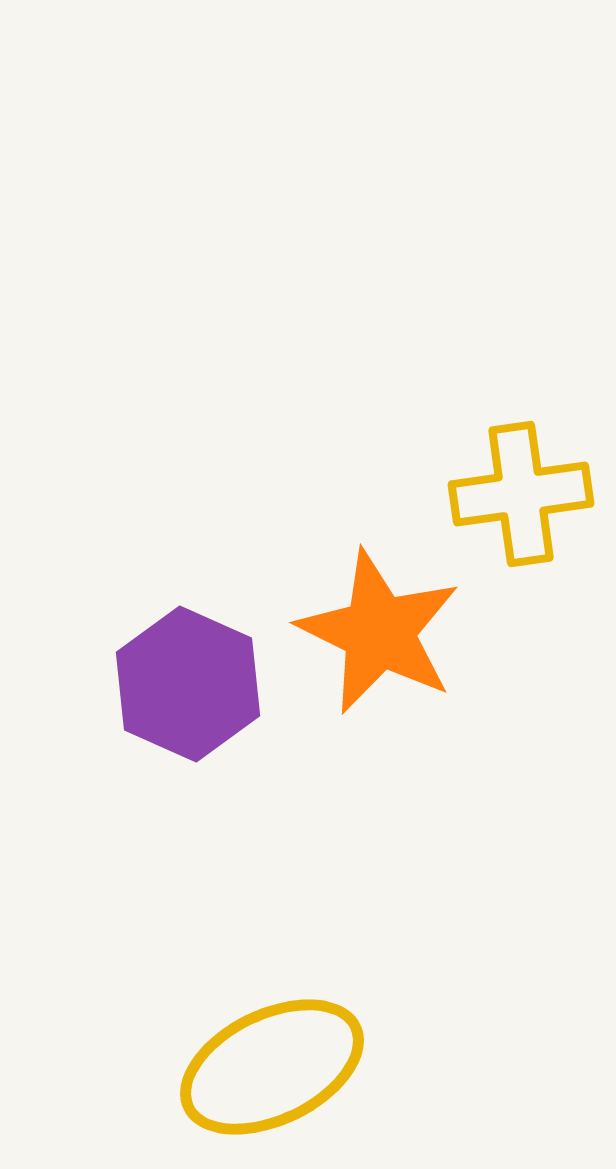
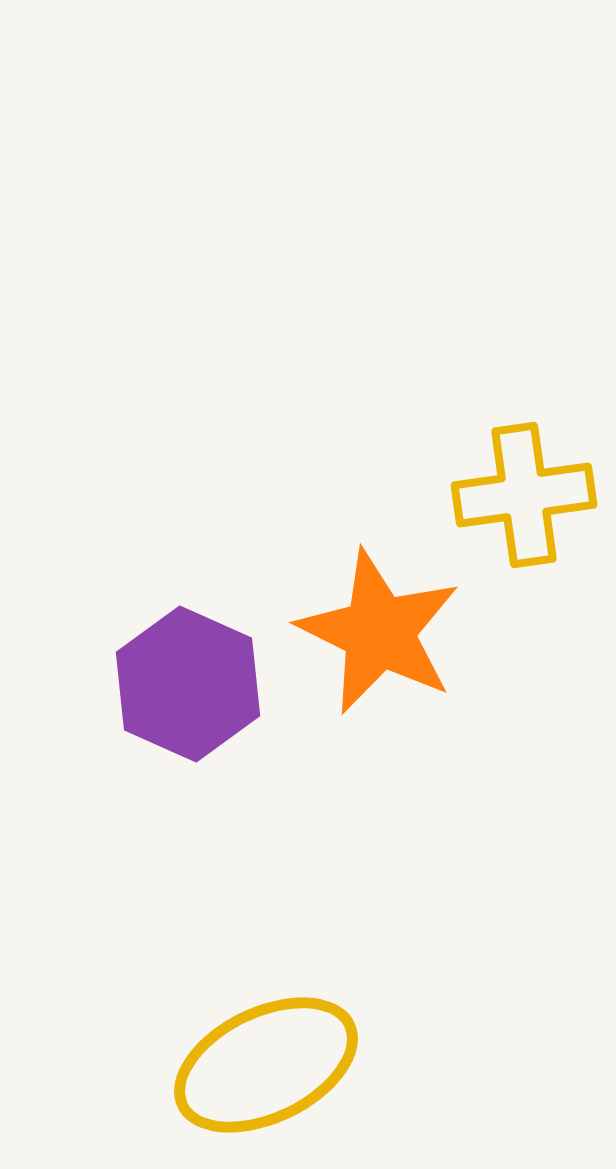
yellow cross: moved 3 px right, 1 px down
yellow ellipse: moved 6 px left, 2 px up
